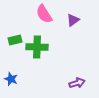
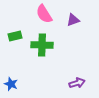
purple triangle: rotated 16 degrees clockwise
green rectangle: moved 4 px up
green cross: moved 5 px right, 2 px up
blue star: moved 5 px down
